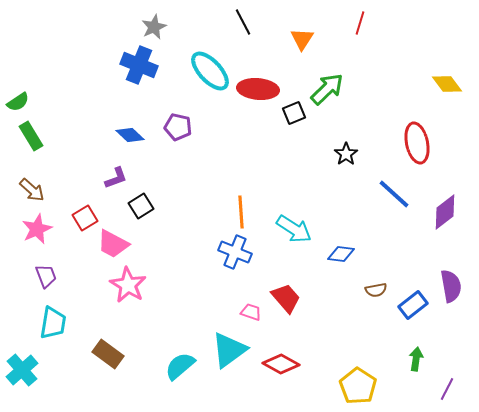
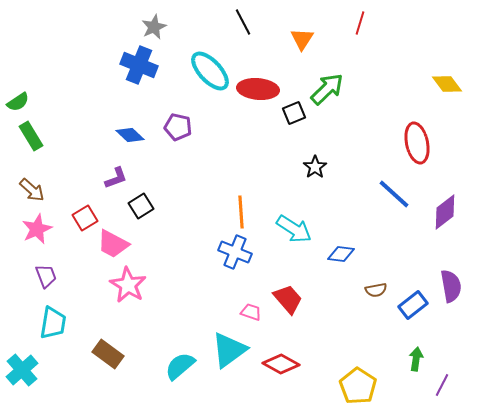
black star at (346, 154): moved 31 px left, 13 px down
red trapezoid at (286, 298): moved 2 px right, 1 px down
purple line at (447, 389): moved 5 px left, 4 px up
